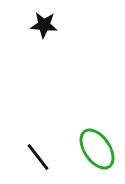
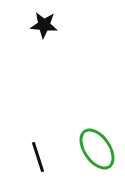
black line: rotated 20 degrees clockwise
